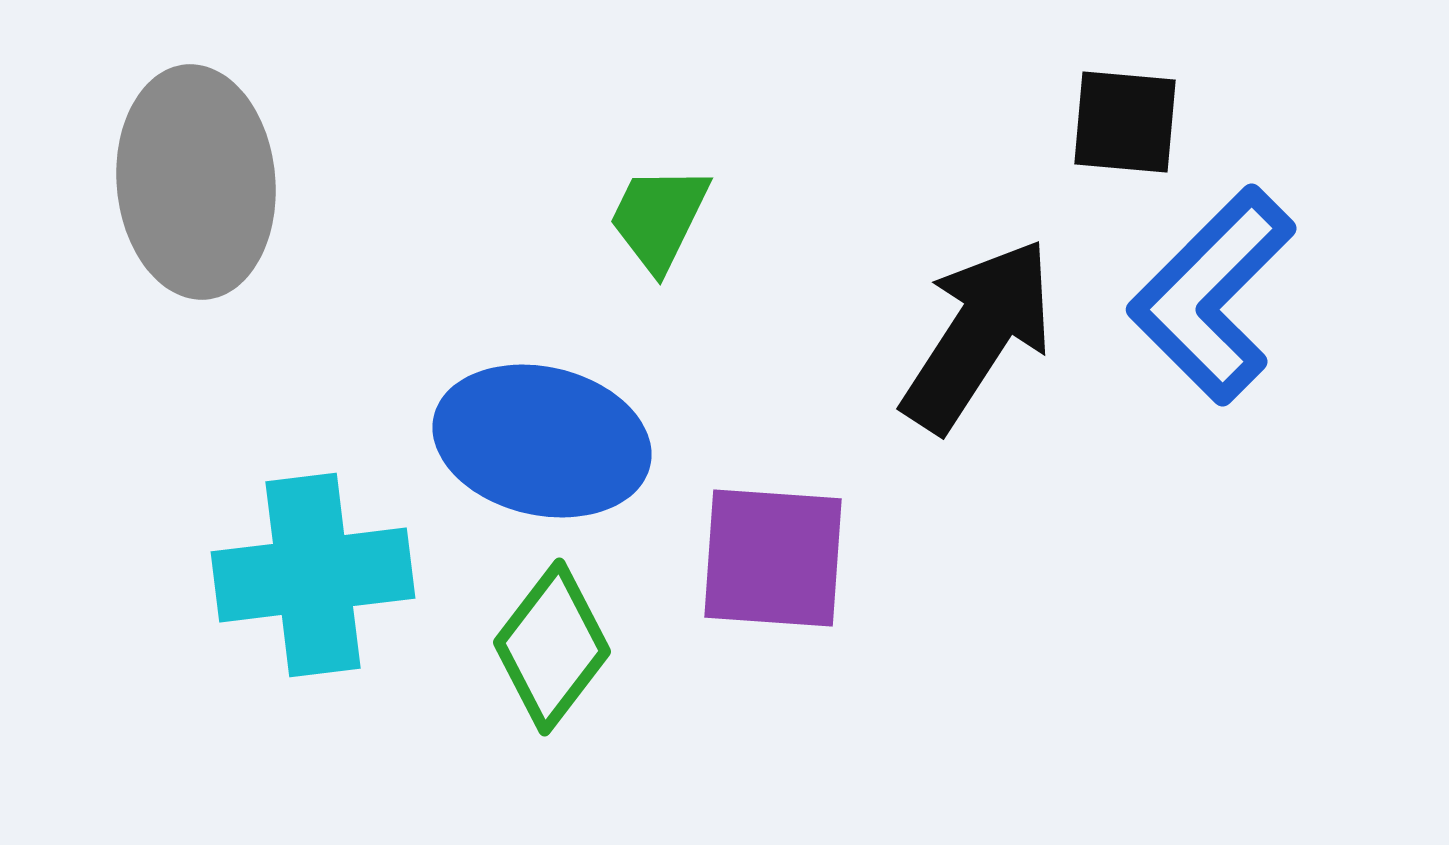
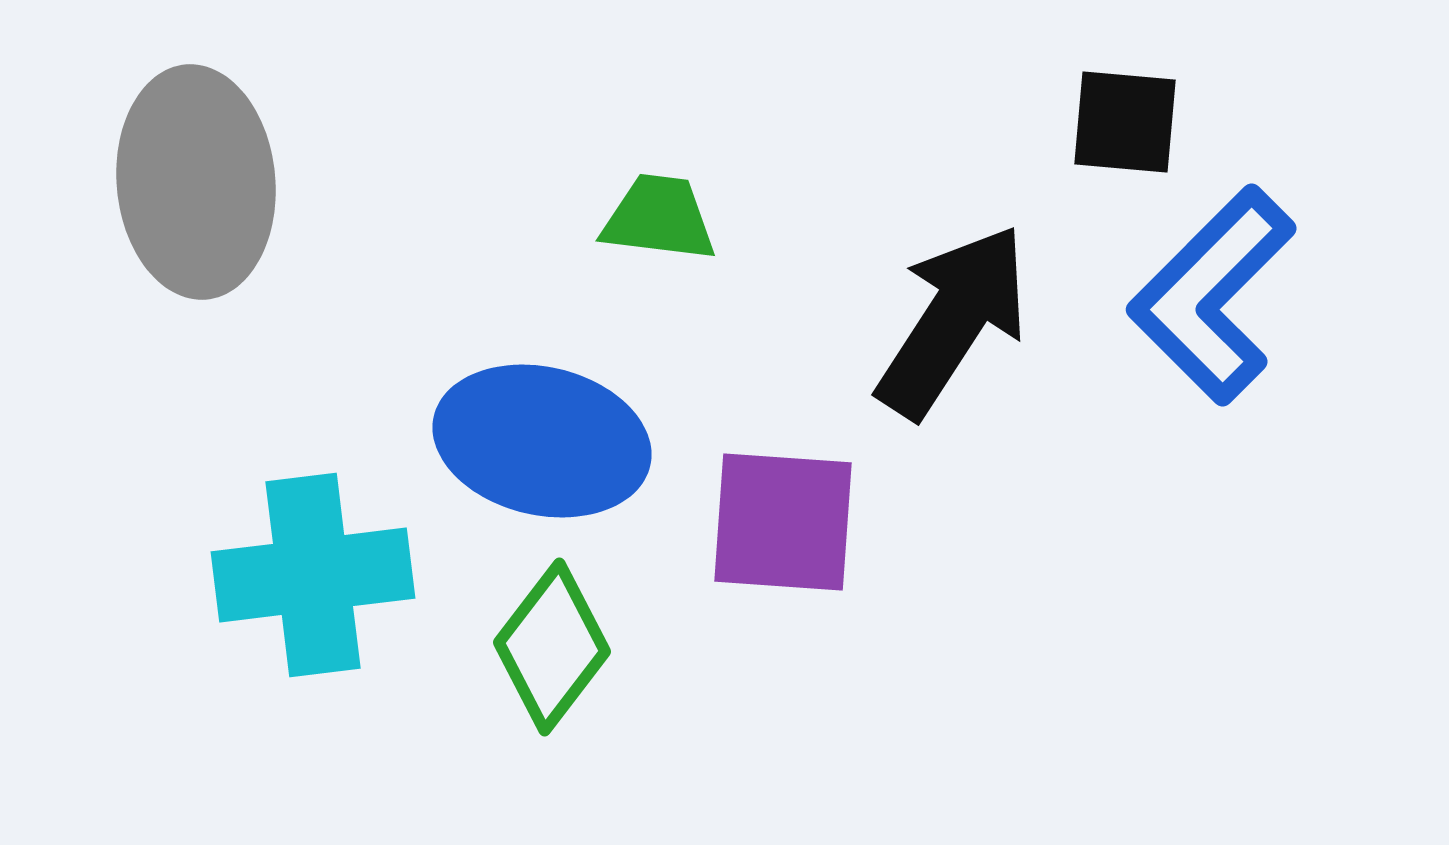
green trapezoid: rotated 71 degrees clockwise
black arrow: moved 25 px left, 14 px up
purple square: moved 10 px right, 36 px up
